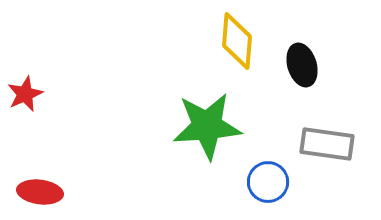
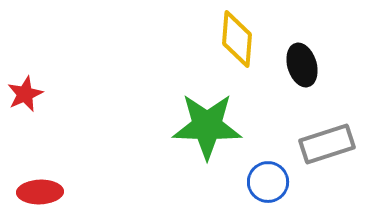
yellow diamond: moved 2 px up
green star: rotated 6 degrees clockwise
gray rectangle: rotated 26 degrees counterclockwise
red ellipse: rotated 9 degrees counterclockwise
